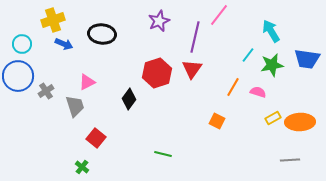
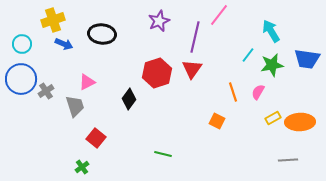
blue circle: moved 3 px right, 3 px down
orange line: moved 5 px down; rotated 48 degrees counterclockwise
pink semicircle: rotated 77 degrees counterclockwise
gray line: moved 2 px left
green cross: rotated 16 degrees clockwise
